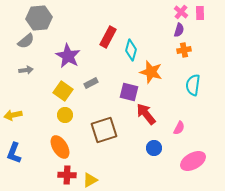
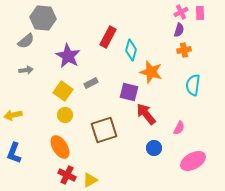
pink cross: rotated 24 degrees clockwise
gray hexagon: moved 4 px right; rotated 10 degrees clockwise
red cross: rotated 24 degrees clockwise
